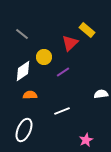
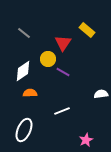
gray line: moved 2 px right, 1 px up
red triangle: moved 7 px left; rotated 12 degrees counterclockwise
yellow circle: moved 4 px right, 2 px down
purple line: rotated 64 degrees clockwise
orange semicircle: moved 2 px up
